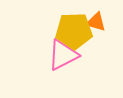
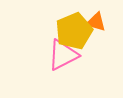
yellow pentagon: rotated 21 degrees counterclockwise
